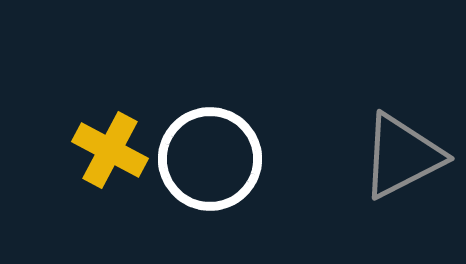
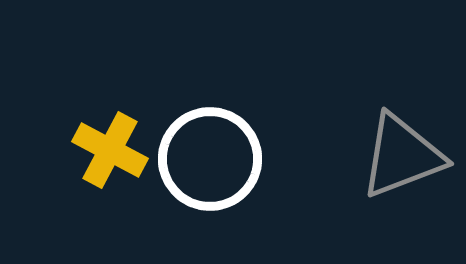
gray triangle: rotated 6 degrees clockwise
